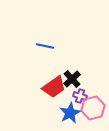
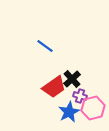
blue line: rotated 24 degrees clockwise
blue star: moved 1 px left, 1 px up
